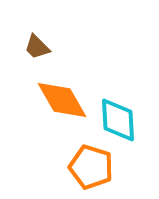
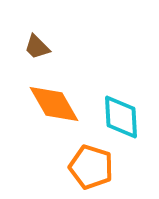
orange diamond: moved 8 px left, 4 px down
cyan diamond: moved 3 px right, 3 px up
